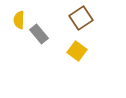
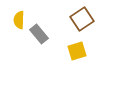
brown square: moved 1 px right, 1 px down
yellow square: rotated 36 degrees clockwise
